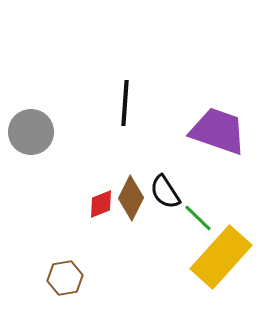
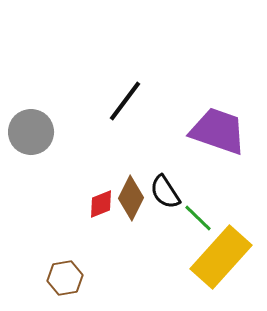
black line: moved 2 px up; rotated 33 degrees clockwise
